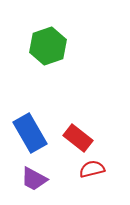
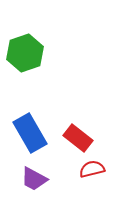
green hexagon: moved 23 px left, 7 px down
